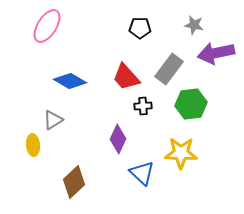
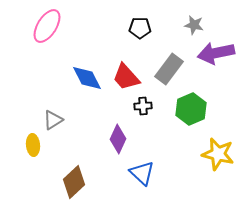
blue diamond: moved 17 px right, 3 px up; rotated 32 degrees clockwise
green hexagon: moved 5 px down; rotated 16 degrees counterclockwise
yellow star: moved 37 px right, 1 px down; rotated 12 degrees clockwise
